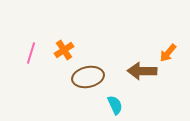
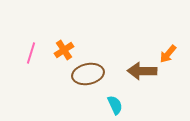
orange arrow: moved 1 px down
brown ellipse: moved 3 px up
